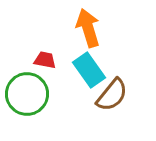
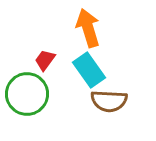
red trapezoid: rotated 65 degrees counterclockwise
brown semicircle: moved 3 px left, 6 px down; rotated 54 degrees clockwise
